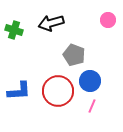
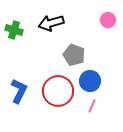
blue L-shape: rotated 60 degrees counterclockwise
